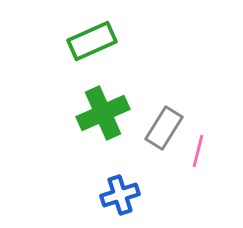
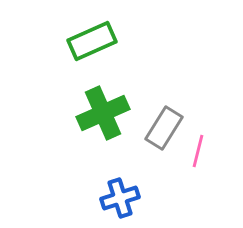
blue cross: moved 3 px down
